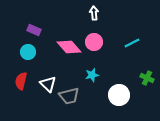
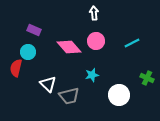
pink circle: moved 2 px right, 1 px up
red semicircle: moved 5 px left, 13 px up
